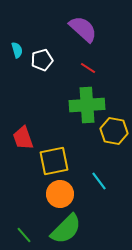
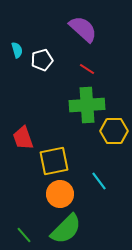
red line: moved 1 px left, 1 px down
yellow hexagon: rotated 12 degrees counterclockwise
